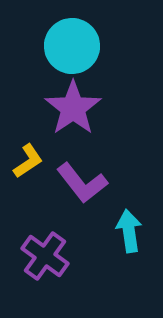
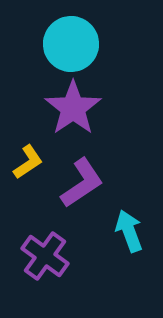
cyan circle: moved 1 px left, 2 px up
yellow L-shape: moved 1 px down
purple L-shape: rotated 86 degrees counterclockwise
cyan arrow: rotated 12 degrees counterclockwise
